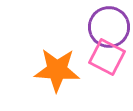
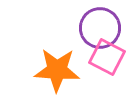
purple circle: moved 9 px left, 1 px down
